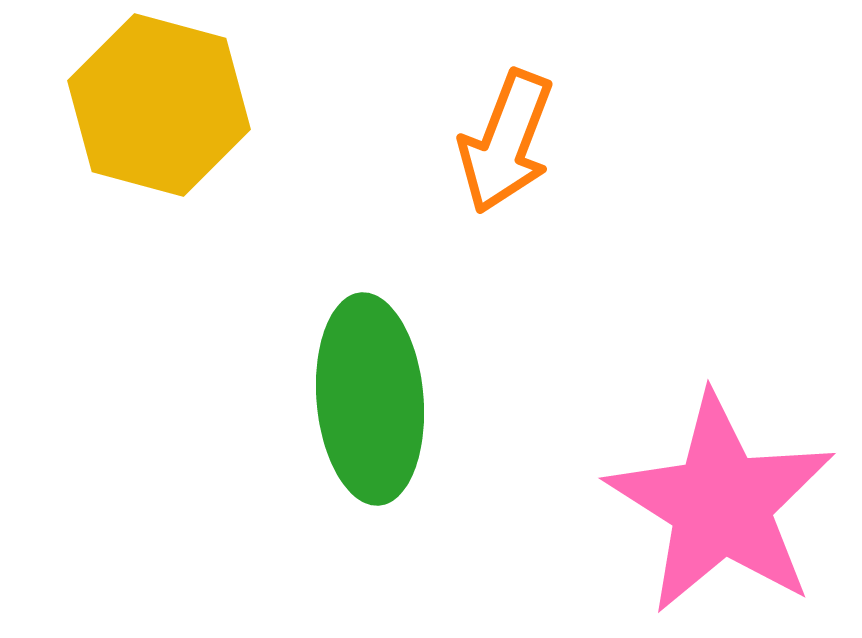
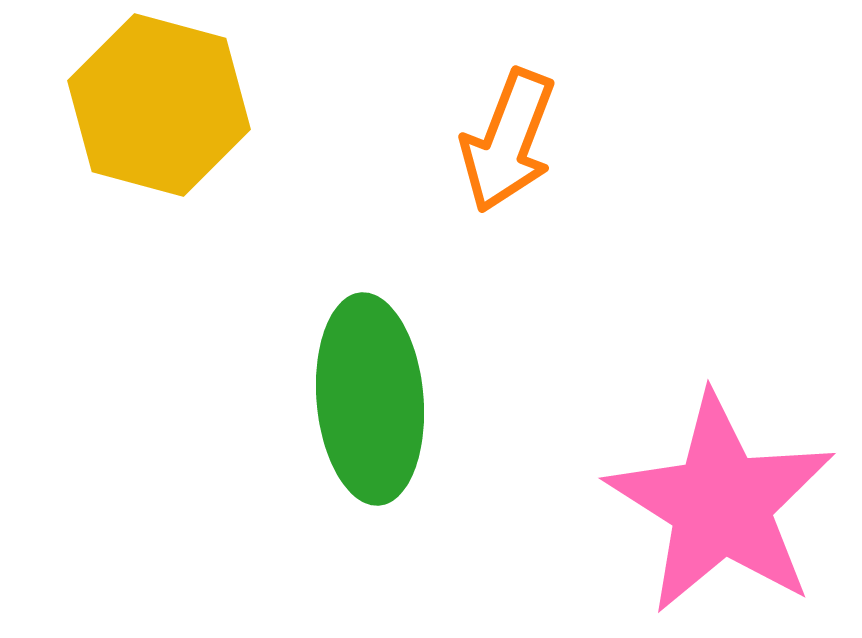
orange arrow: moved 2 px right, 1 px up
